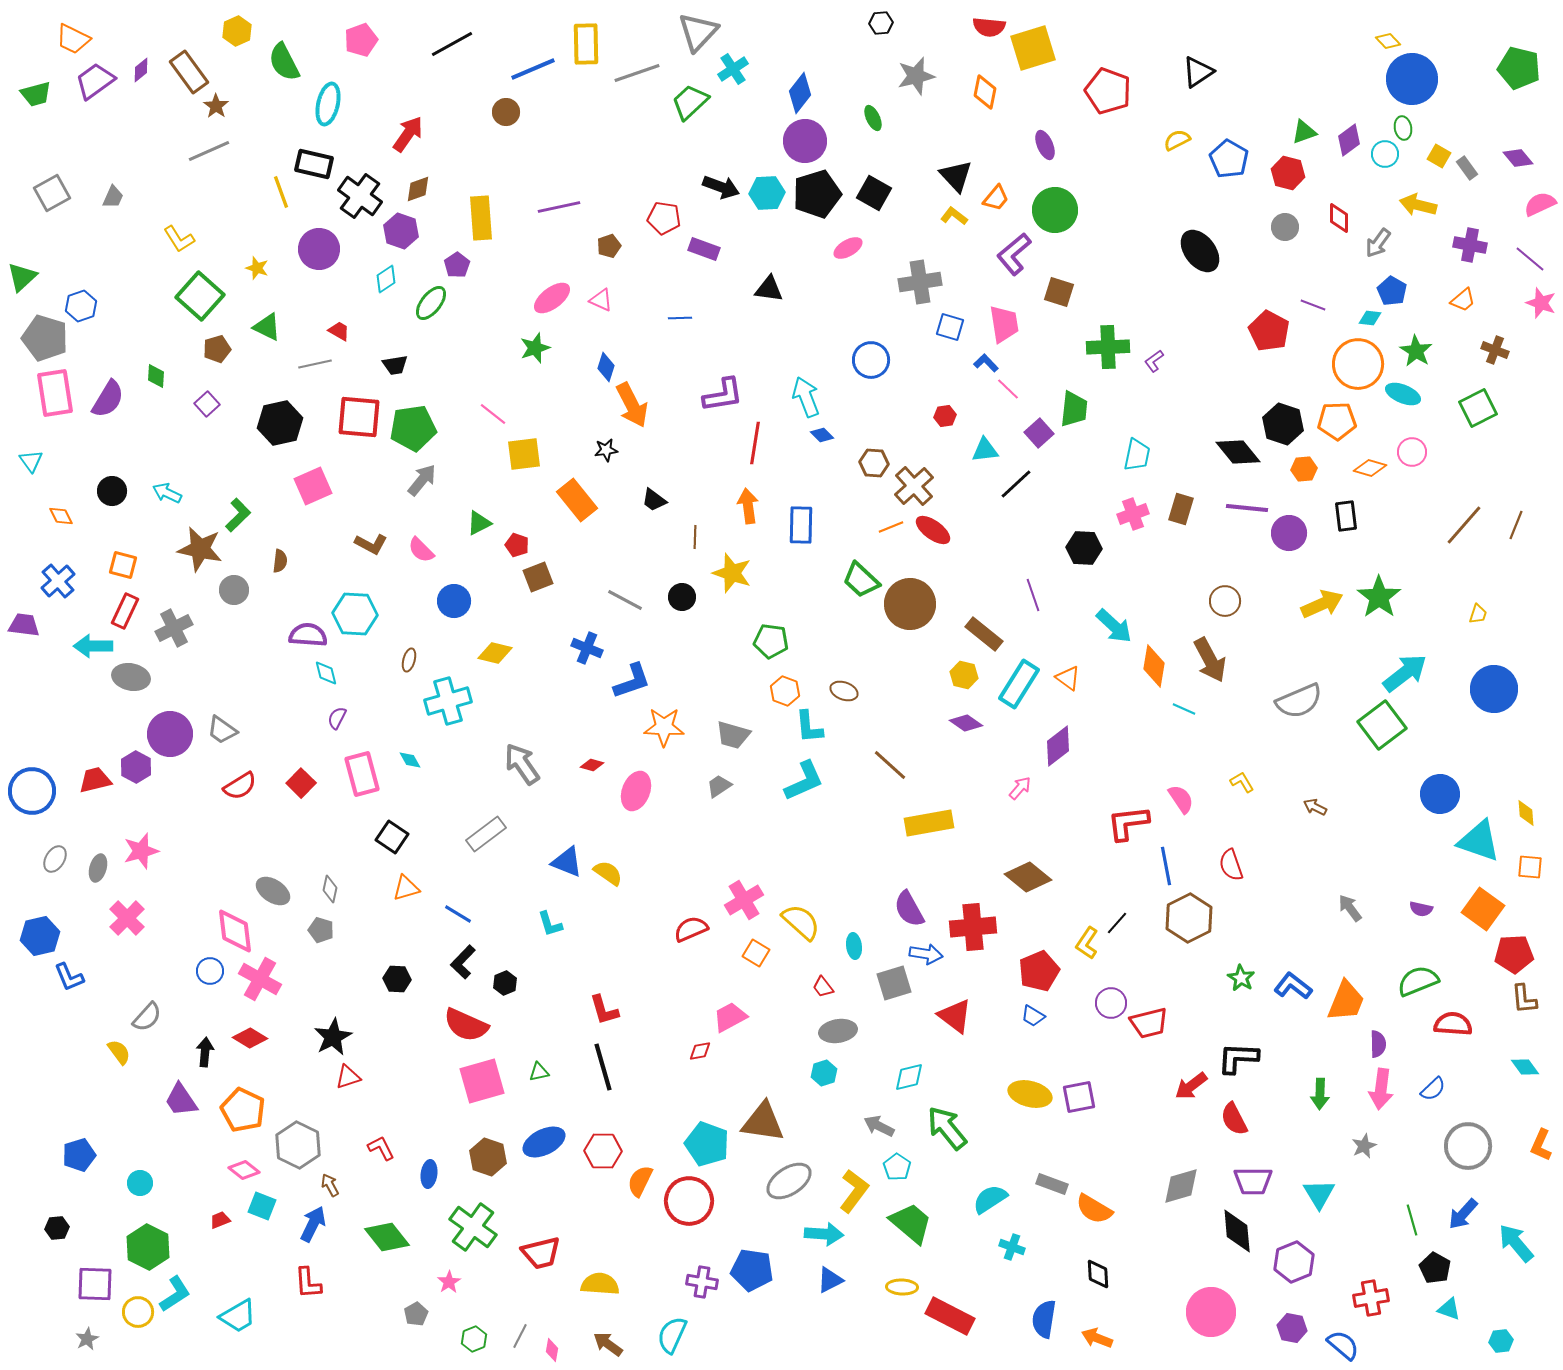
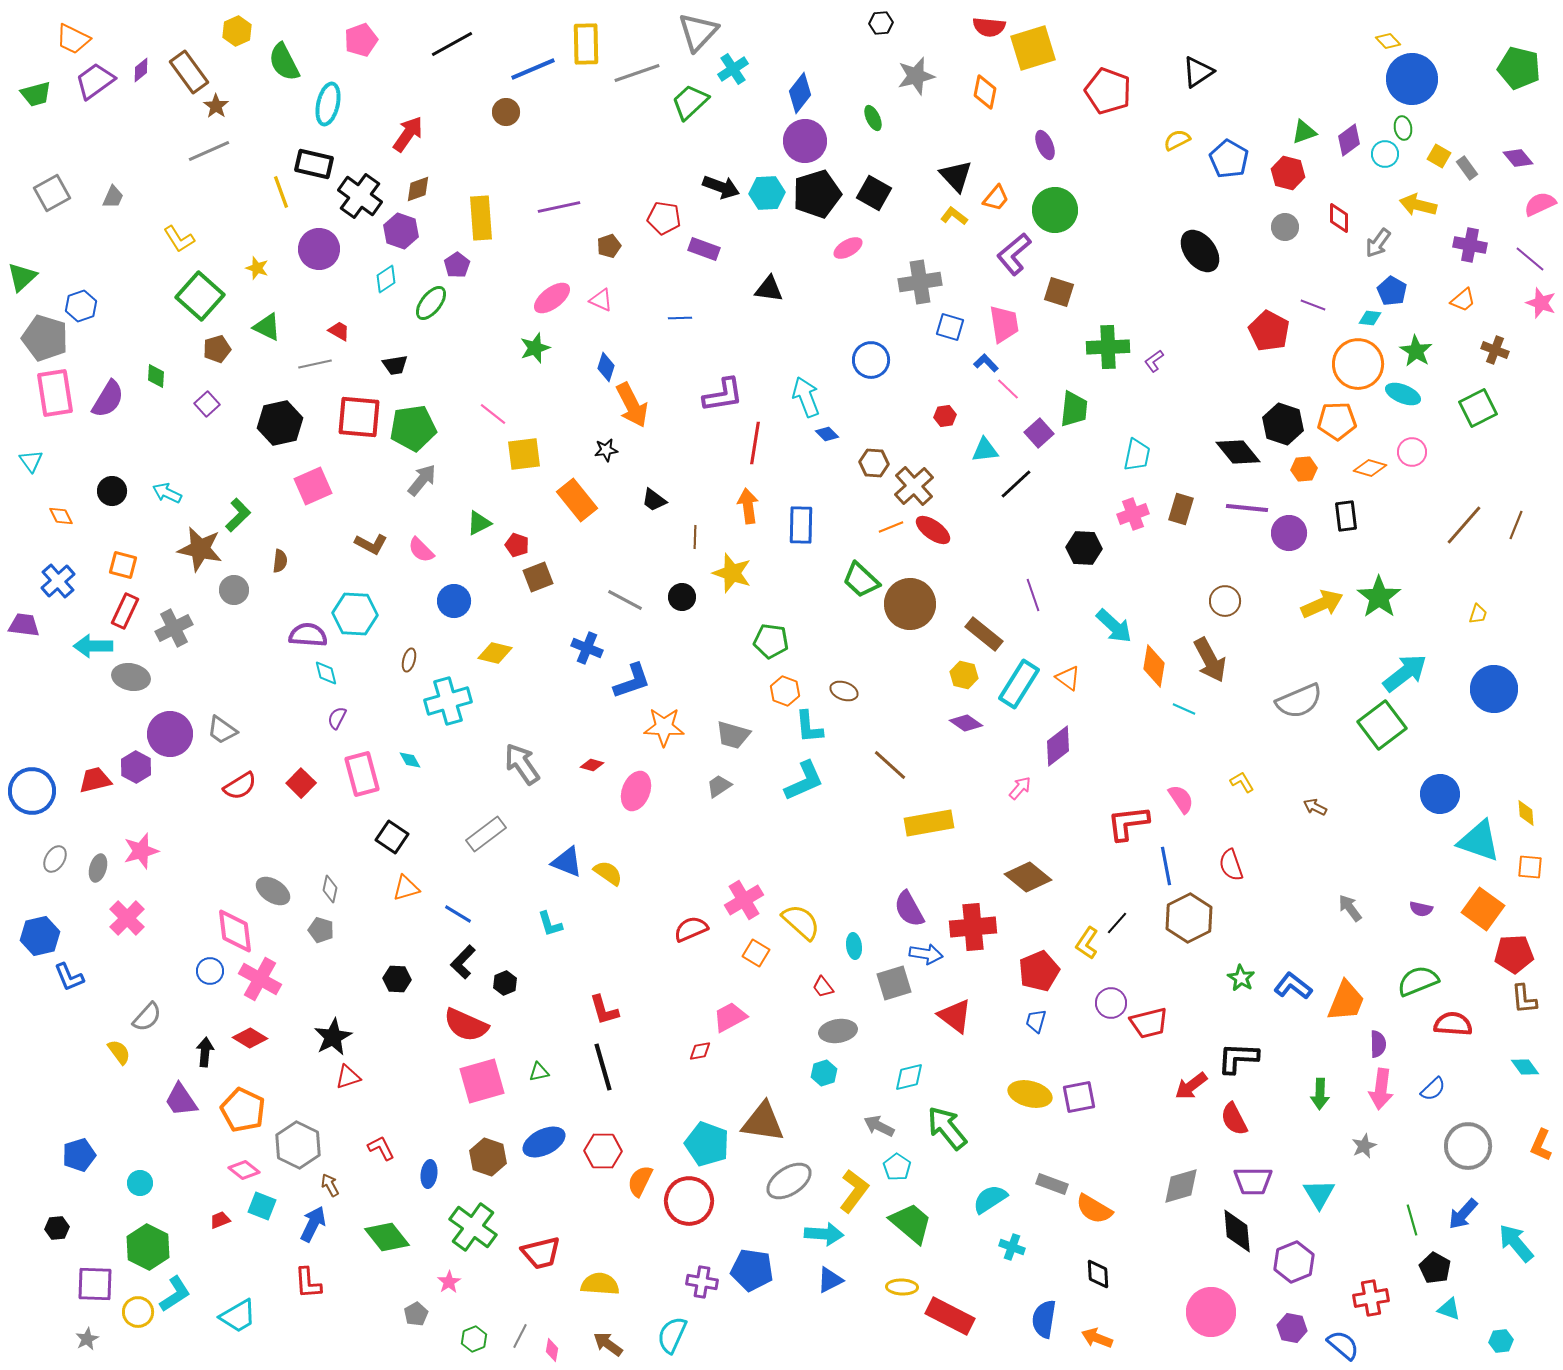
blue diamond at (822, 435): moved 5 px right, 1 px up
blue trapezoid at (1033, 1016): moved 3 px right, 5 px down; rotated 75 degrees clockwise
